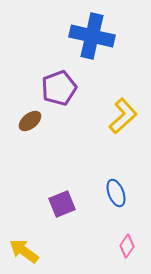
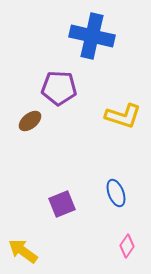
purple pentagon: rotated 24 degrees clockwise
yellow L-shape: rotated 60 degrees clockwise
yellow arrow: moved 1 px left
